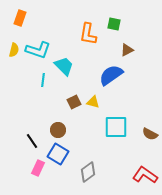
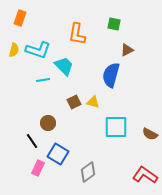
orange L-shape: moved 11 px left
blue semicircle: rotated 40 degrees counterclockwise
cyan line: rotated 72 degrees clockwise
brown circle: moved 10 px left, 7 px up
